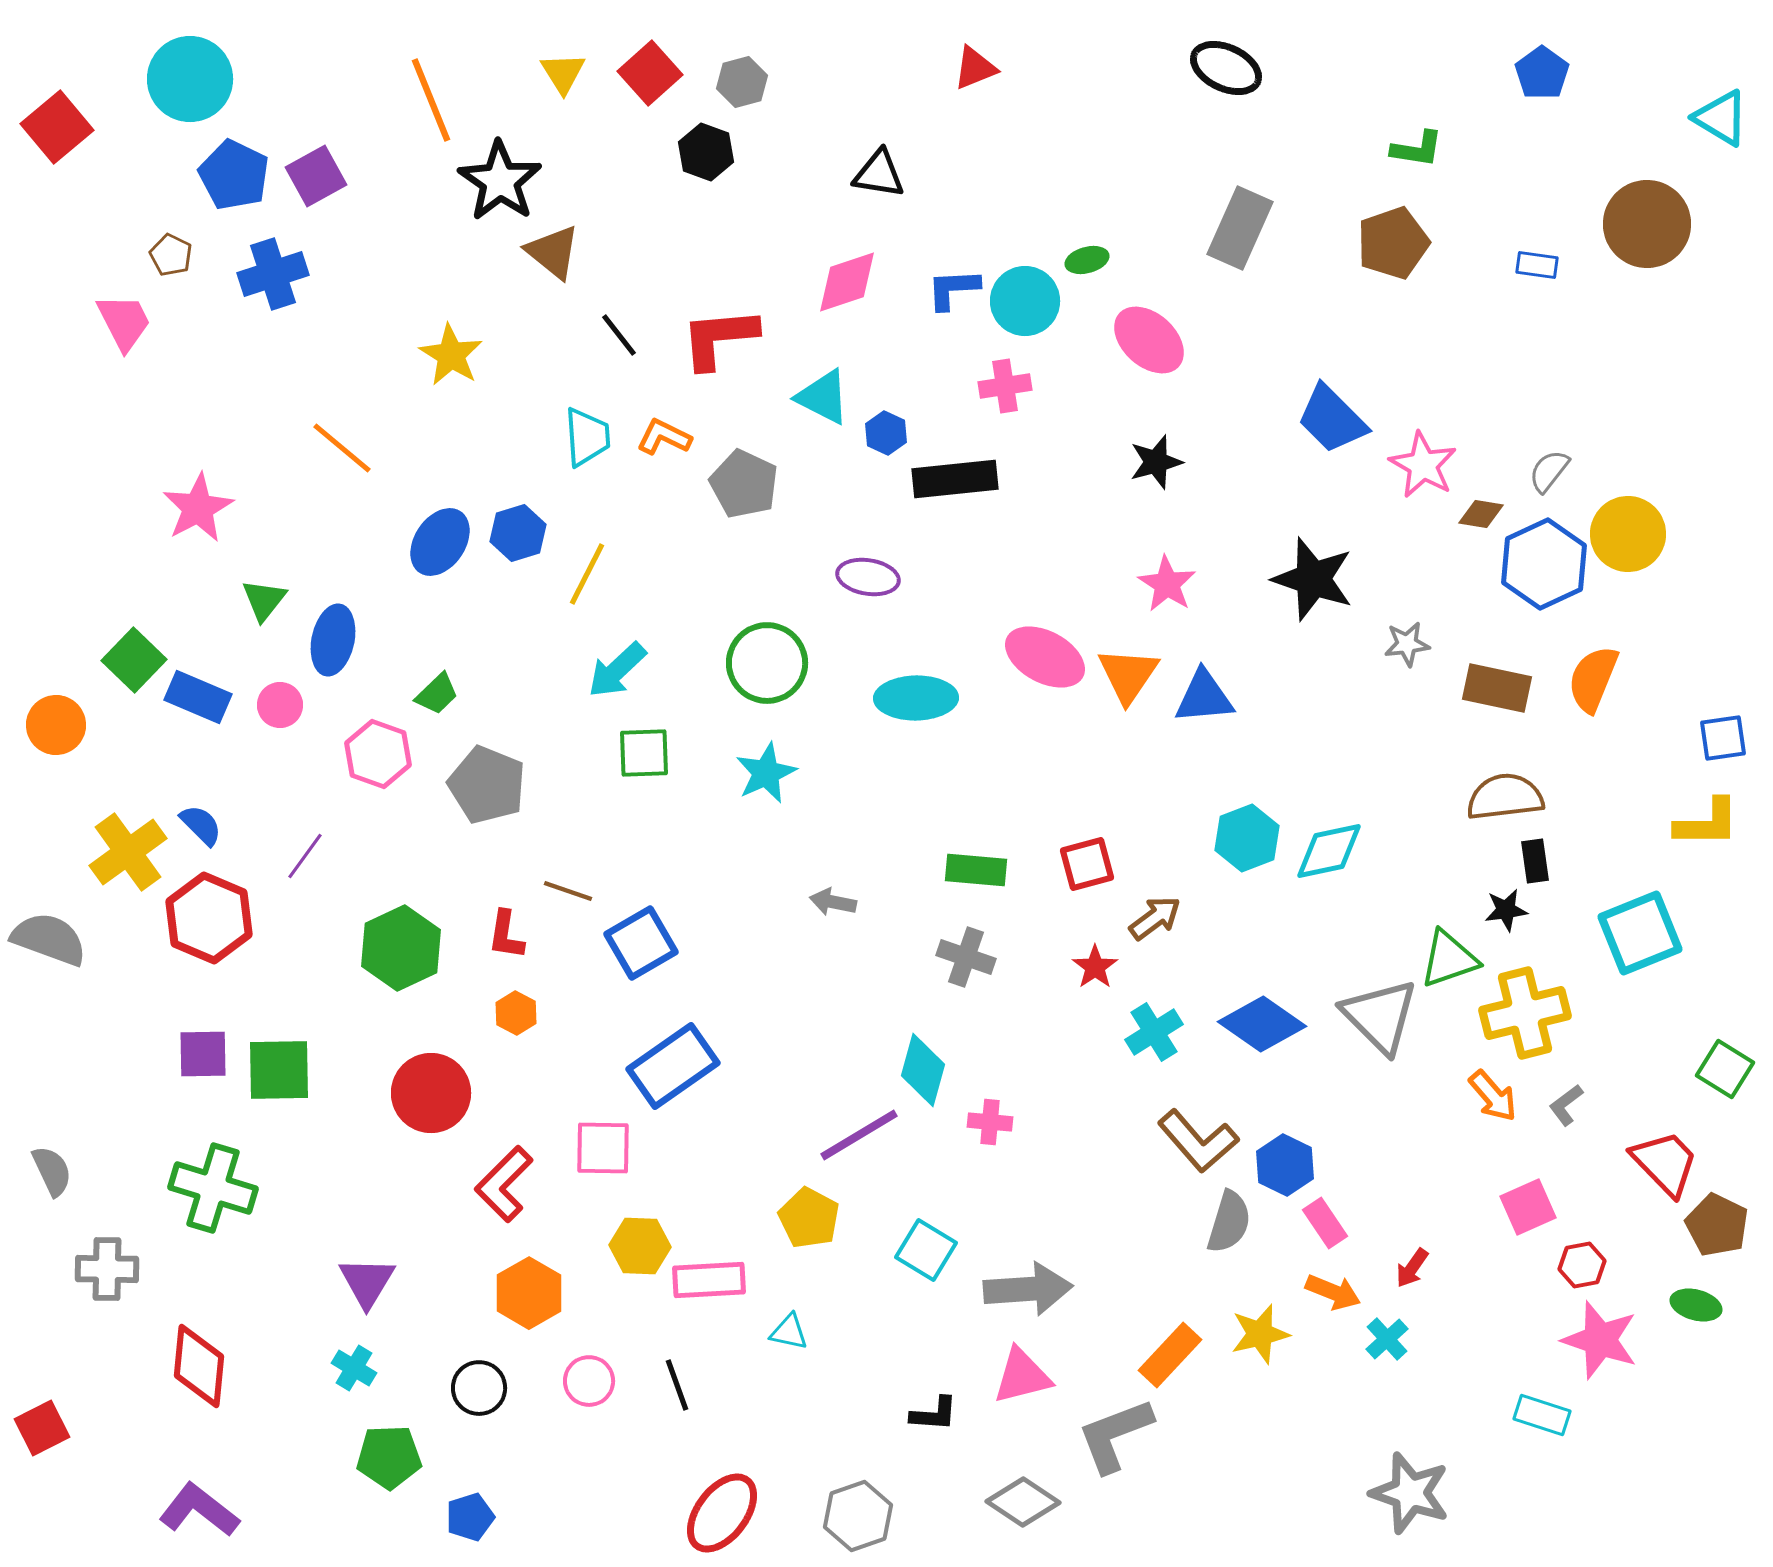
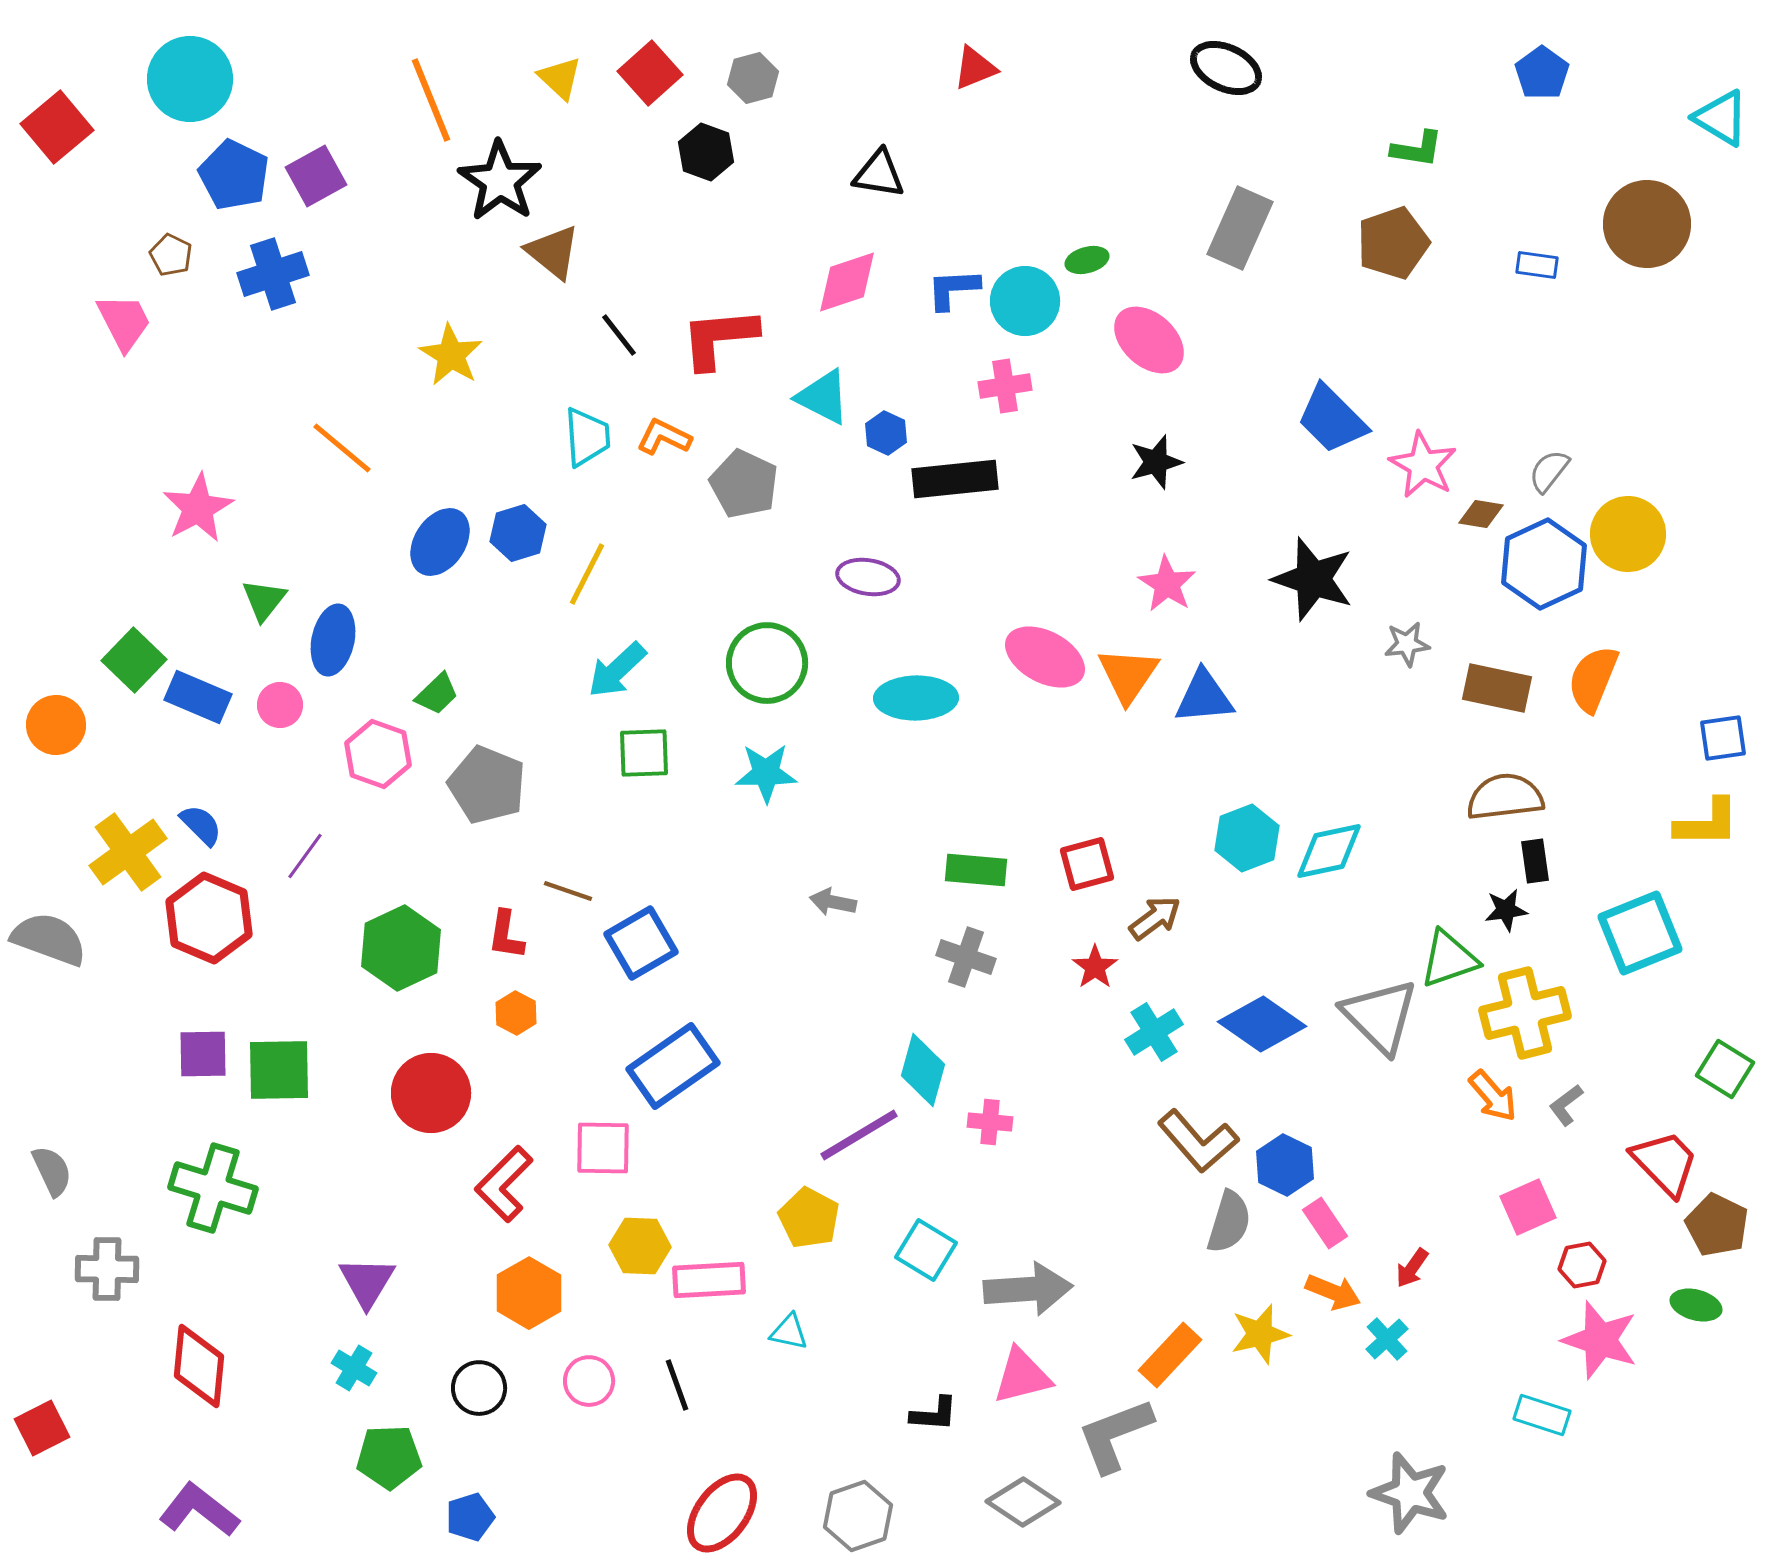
yellow triangle at (563, 73): moved 3 px left, 5 px down; rotated 15 degrees counterclockwise
gray hexagon at (742, 82): moved 11 px right, 4 px up
cyan star at (766, 773): rotated 24 degrees clockwise
